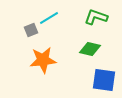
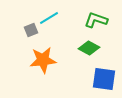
green L-shape: moved 3 px down
green diamond: moved 1 px left, 1 px up; rotated 15 degrees clockwise
blue square: moved 1 px up
